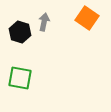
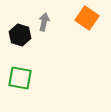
black hexagon: moved 3 px down
